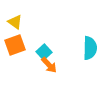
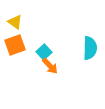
orange arrow: moved 1 px right, 1 px down
